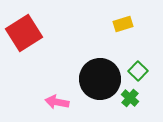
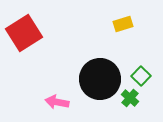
green square: moved 3 px right, 5 px down
